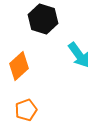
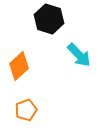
black hexagon: moved 6 px right
cyan arrow: rotated 8 degrees counterclockwise
